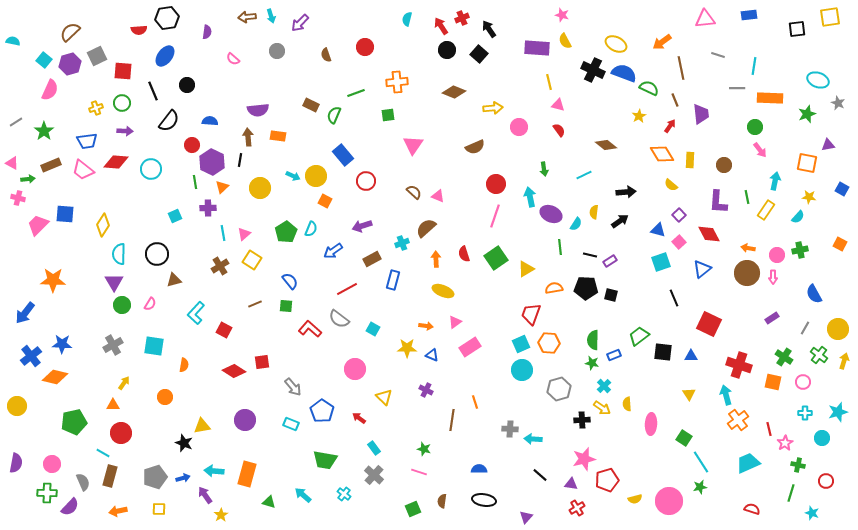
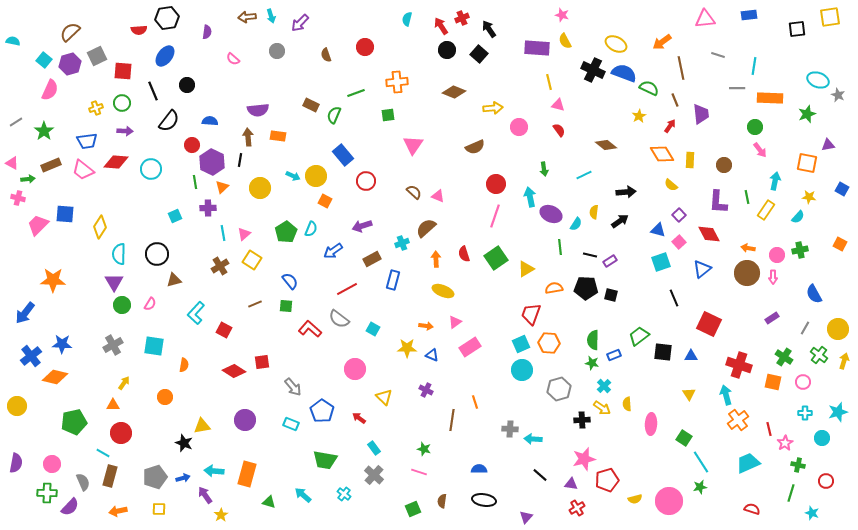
gray star at (838, 103): moved 8 px up
yellow diamond at (103, 225): moved 3 px left, 2 px down
